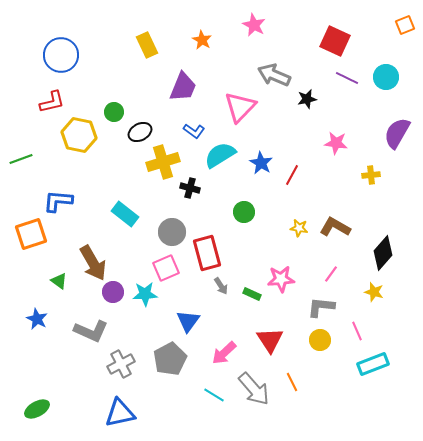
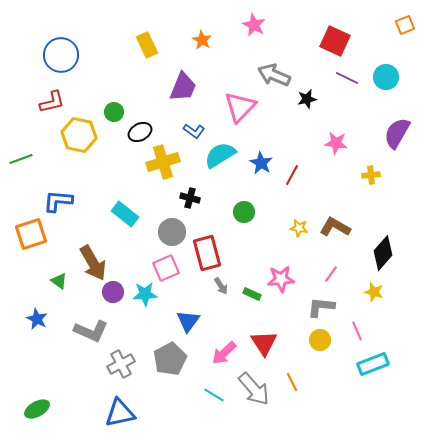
black cross at (190, 188): moved 10 px down
red triangle at (270, 340): moved 6 px left, 3 px down
